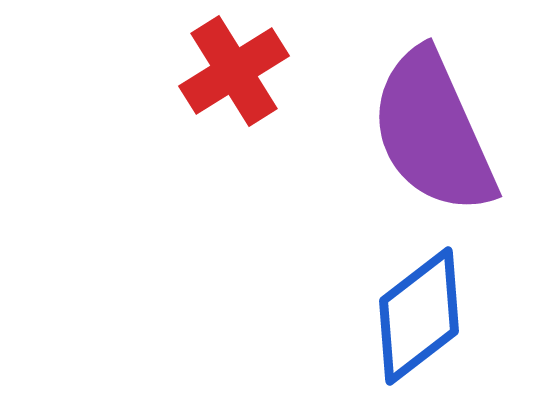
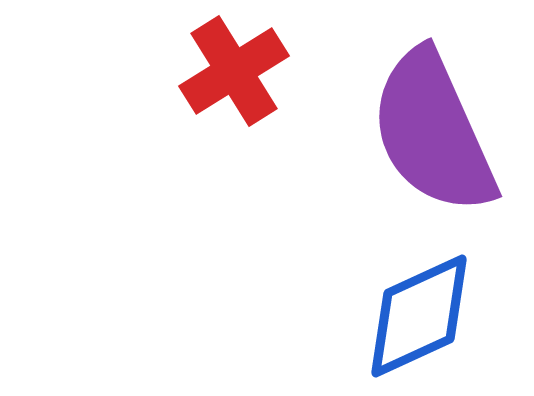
blue diamond: rotated 13 degrees clockwise
